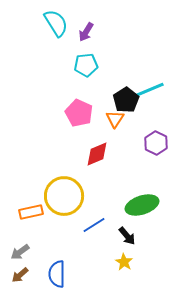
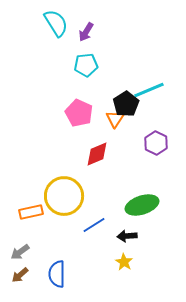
black pentagon: moved 4 px down
black arrow: rotated 126 degrees clockwise
